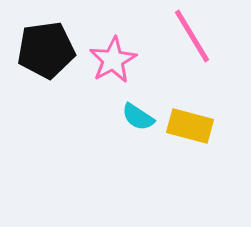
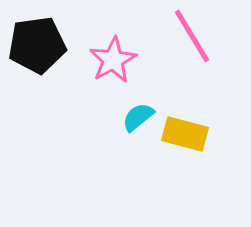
black pentagon: moved 9 px left, 5 px up
cyan semicircle: rotated 108 degrees clockwise
yellow rectangle: moved 5 px left, 8 px down
